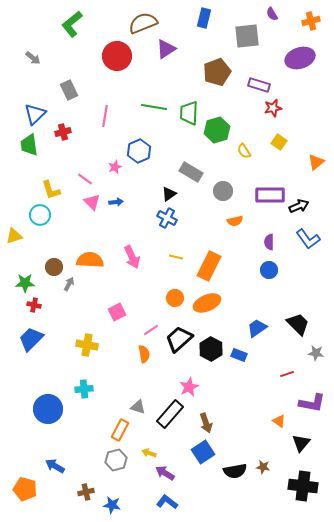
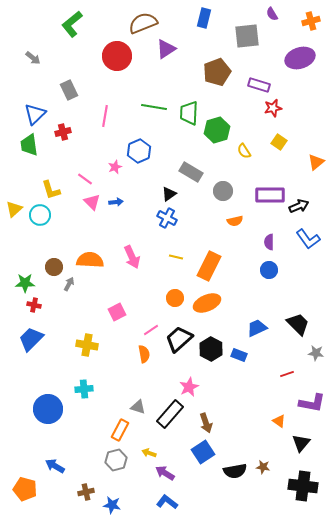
yellow triangle at (14, 236): moved 27 px up; rotated 24 degrees counterclockwise
blue trapezoid at (257, 328): rotated 10 degrees clockwise
